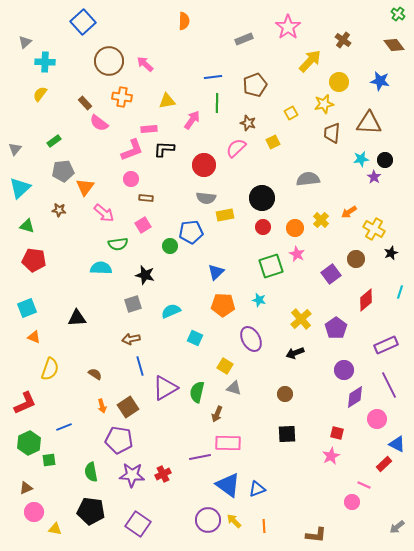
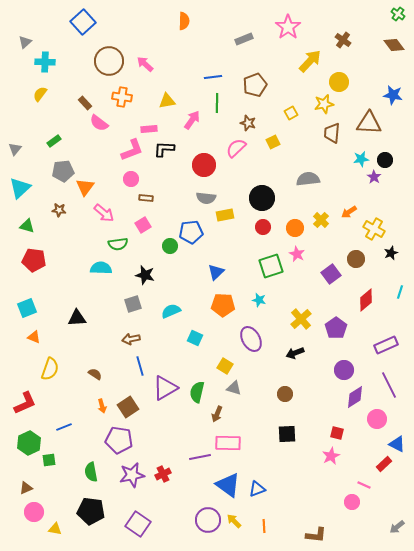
blue star at (380, 81): moved 13 px right, 14 px down
purple star at (132, 475): rotated 15 degrees counterclockwise
